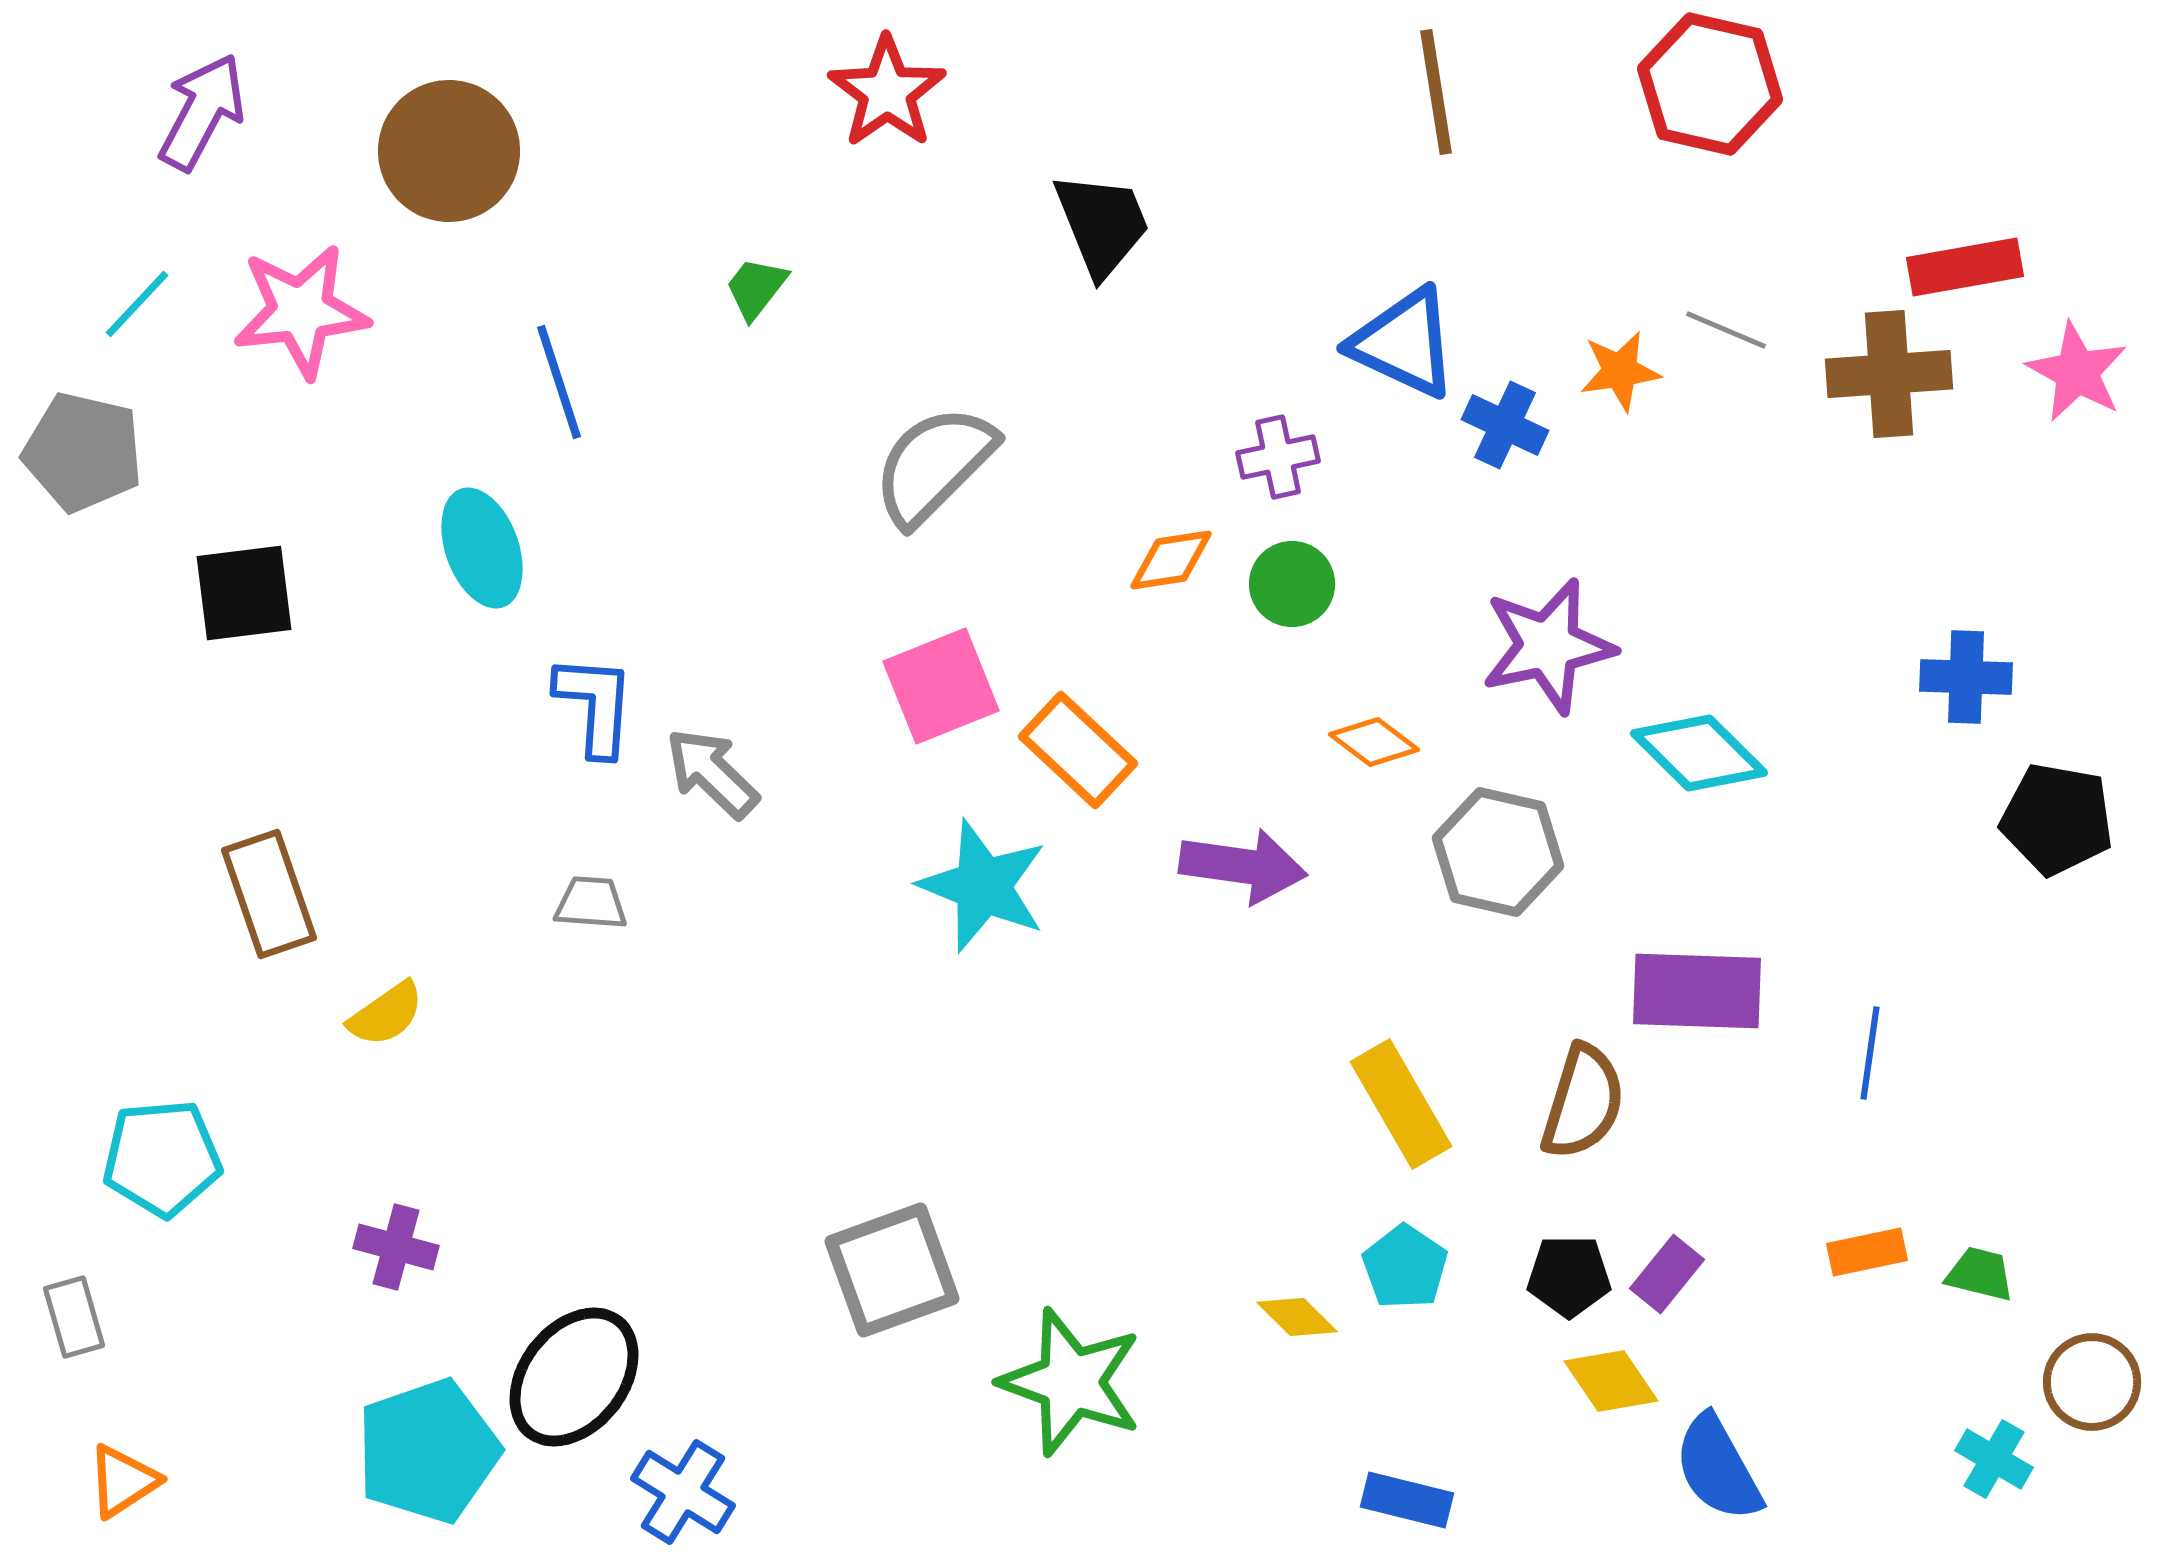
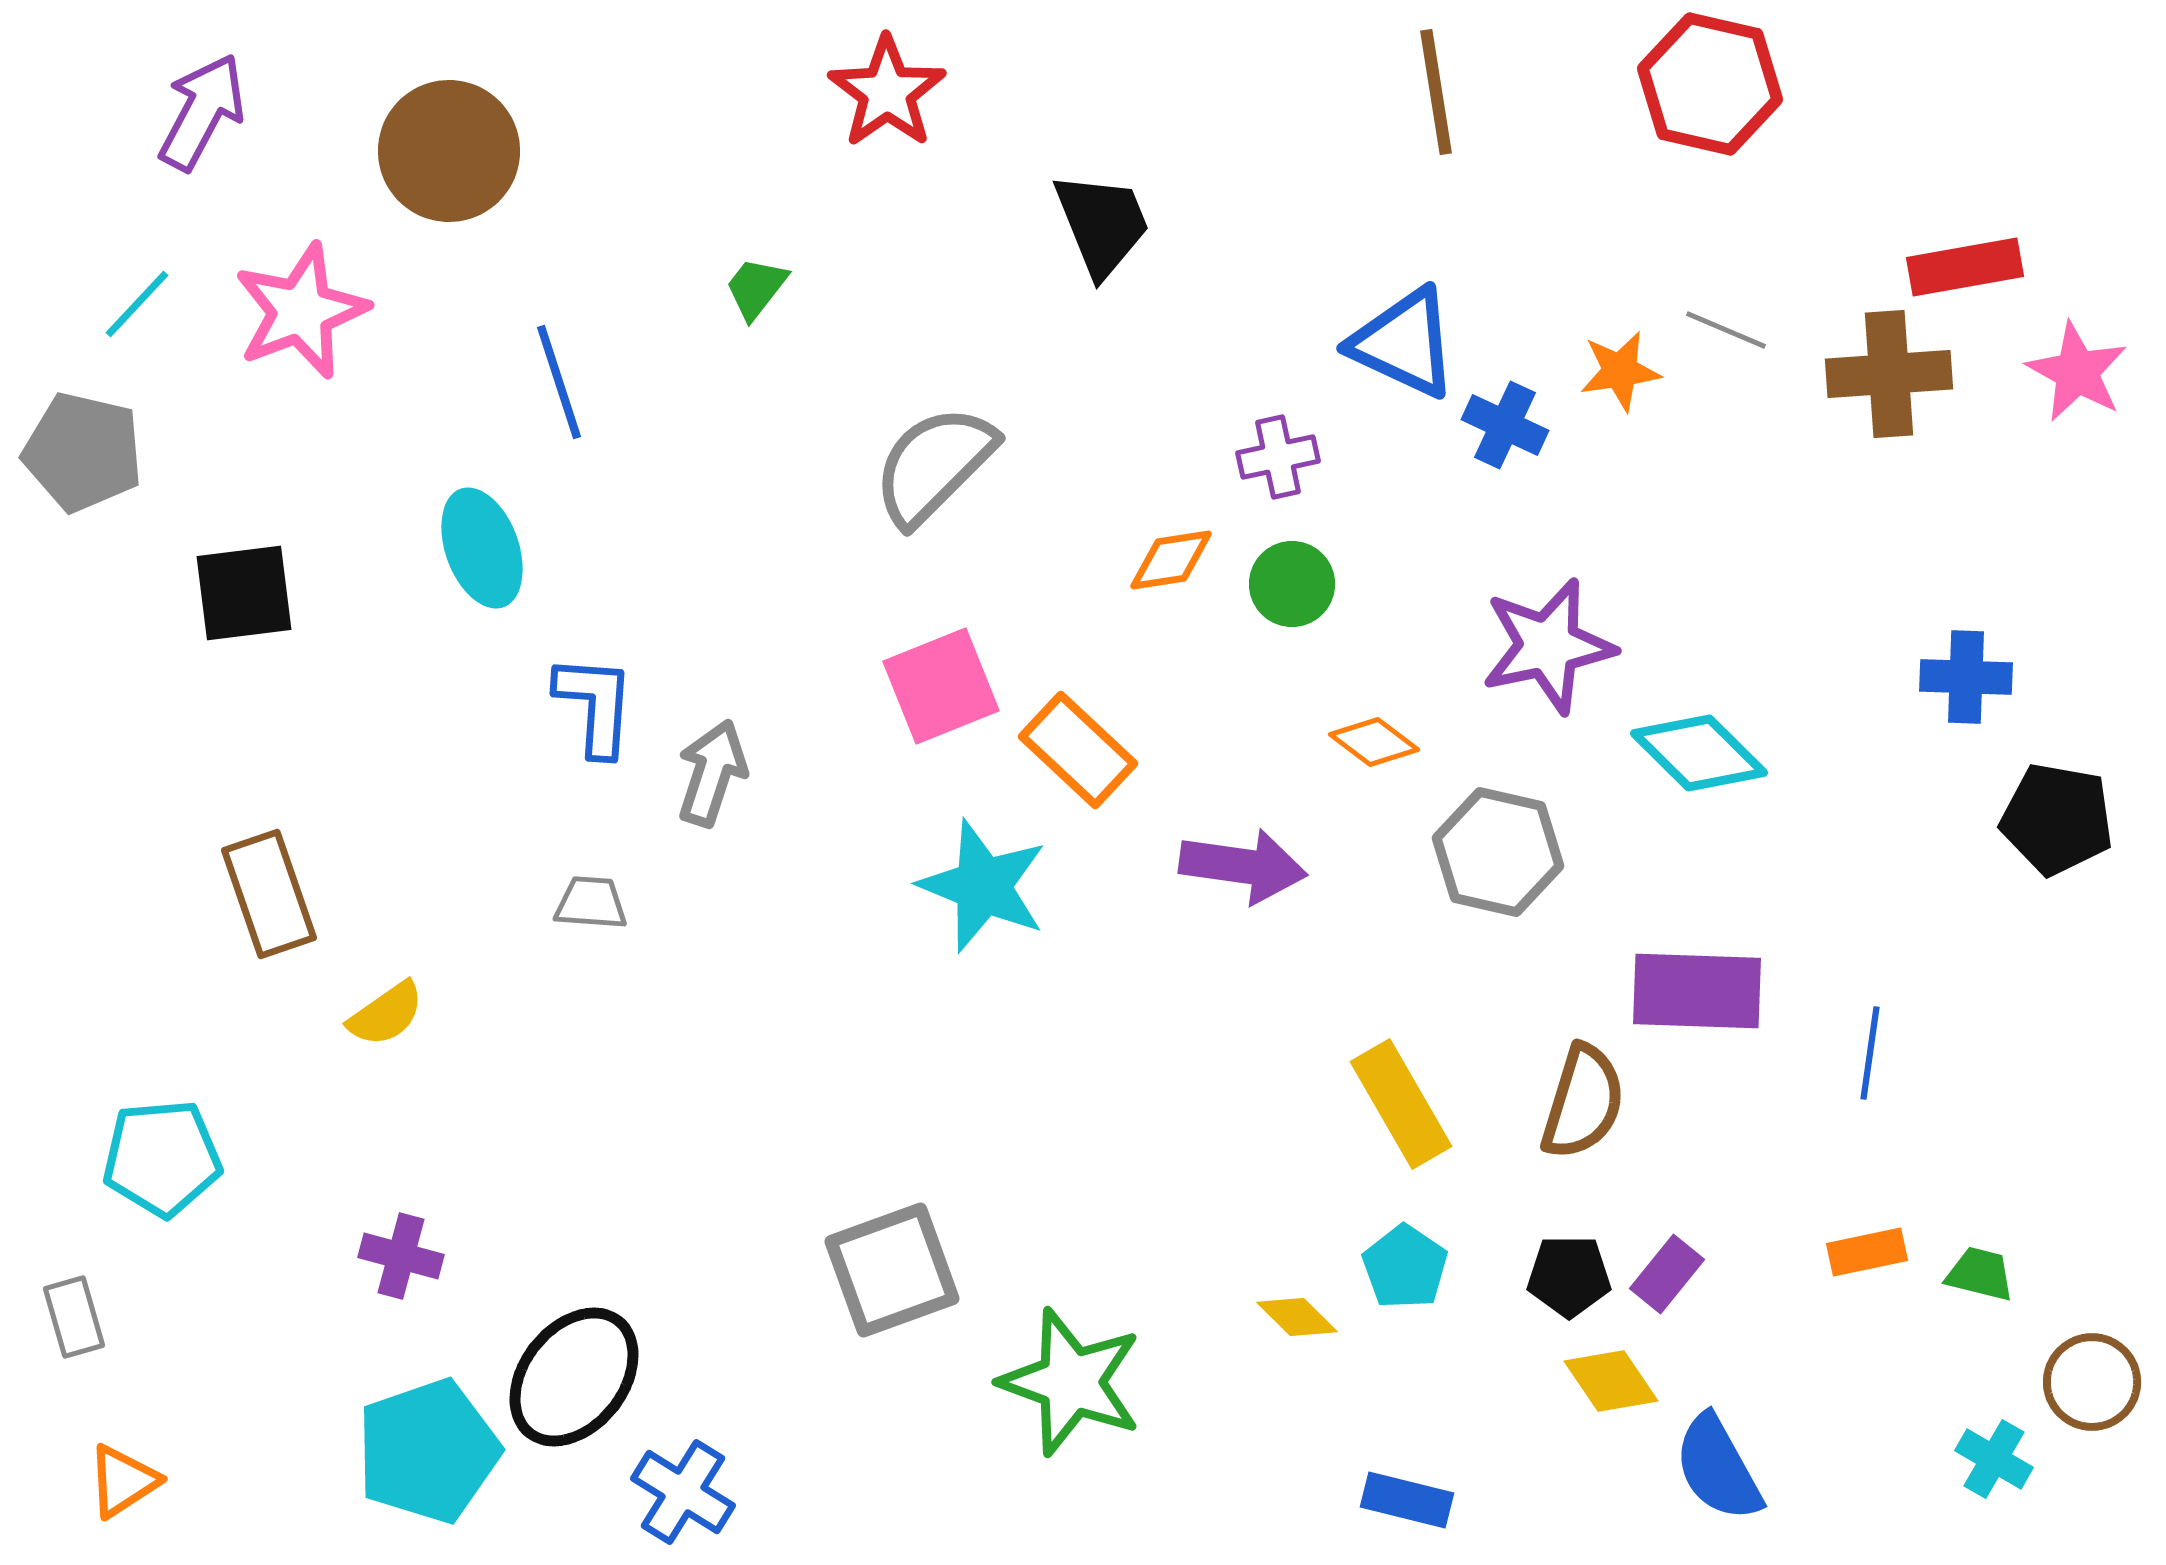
pink star at (301, 311): rotated 15 degrees counterclockwise
gray arrow at (712, 773): rotated 64 degrees clockwise
purple cross at (396, 1247): moved 5 px right, 9 px down
